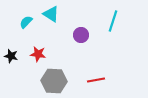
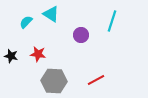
cyan line: moved 1 px left
red line: rotated 18 degrees counterclockwise
